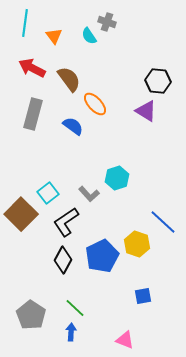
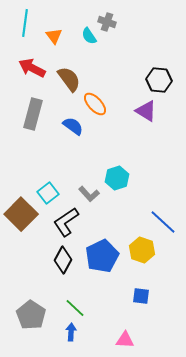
black hexagon: moved 1 px right, 1 px up
yellow hexagon: moved 5 px right, 6 px down
blue square: moved 2 px left; rotated 18 degrees clockwise
pink triangle: rotated 18 degrees counterclockwise
